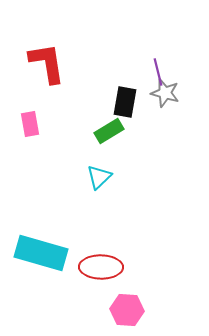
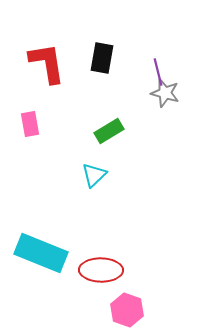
black rectangle: moved 23 px left, 44 px up
cyan triangle: moved 5 px left, 2 px up
cyan rectangle: rotated 6 degrees clockwise
red ellipse: moved 3 px down
pink hexagon: rotated 16 degrees clockwise
